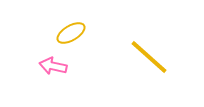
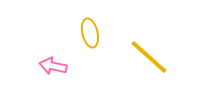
yellow ellipse: moved 19 px right; rotated 72 degrees counterclockwise
